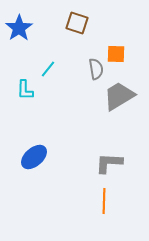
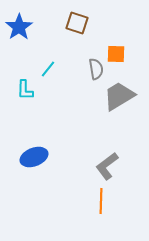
blue star: moved 1 px up
blue ellipse: rotated 20 degrees clockwise
gray L-shape: moved 2 px left, 3 px down; rotated 40 degrees counterclockwise
orange line: moved 3 px left
